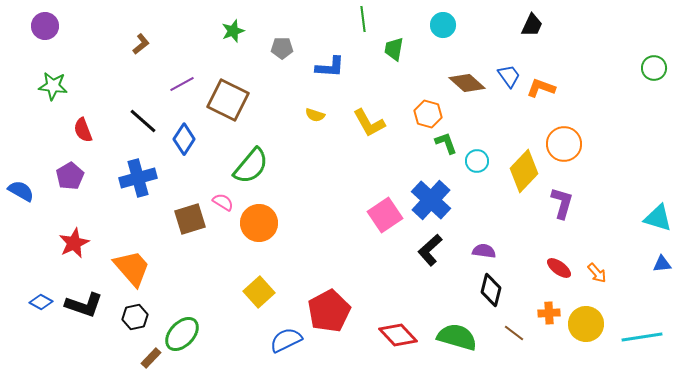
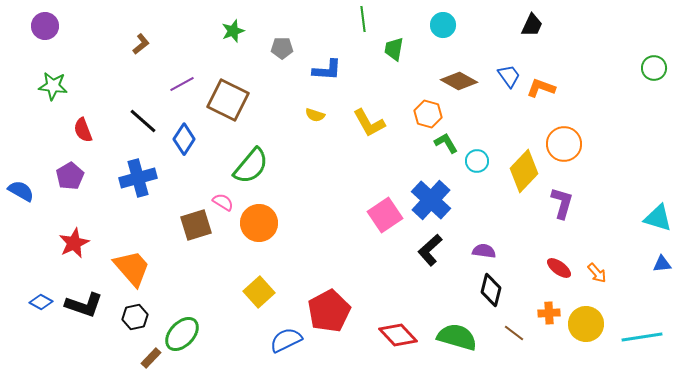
blue L-shape at (330, 67): moved 3 px left, 3 px down
brown diamond at (467, 83): moved 8 px left, 2 px up; rotated 12 degrees counterclockwise
green L-shape at (446, 143): rotated 10 degrees counterclockwise
brown square at (190, 219): moved 6 px right, 6 px down
